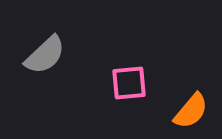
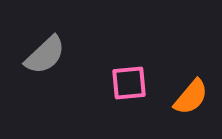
orange semicircle: moved 14 px up
